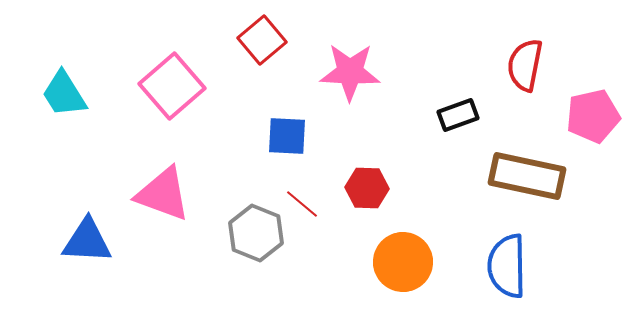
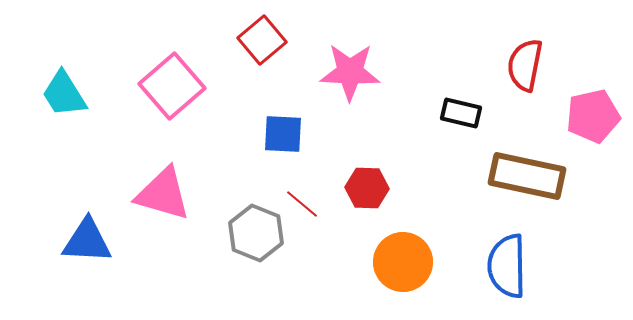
black rectangle: moved 3 px right, 2 px up; rotated 33 degrees clockwise
blue square: moved 4 px left, 2 px up
pink triangle: rotated 4 degrees counterclockwise
